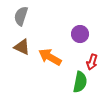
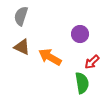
red arrow: rotated 28 degrees clockwise
green semicircle: moved 2 px right, 1 px down; rotated 20 degrees counterclockwise
